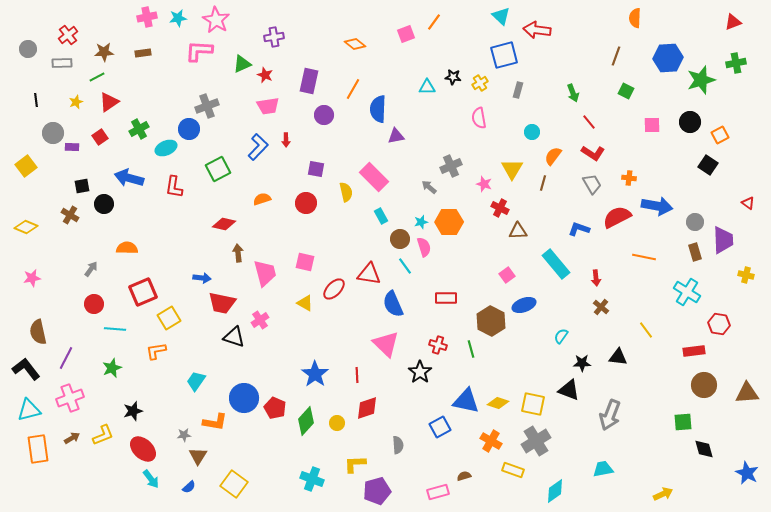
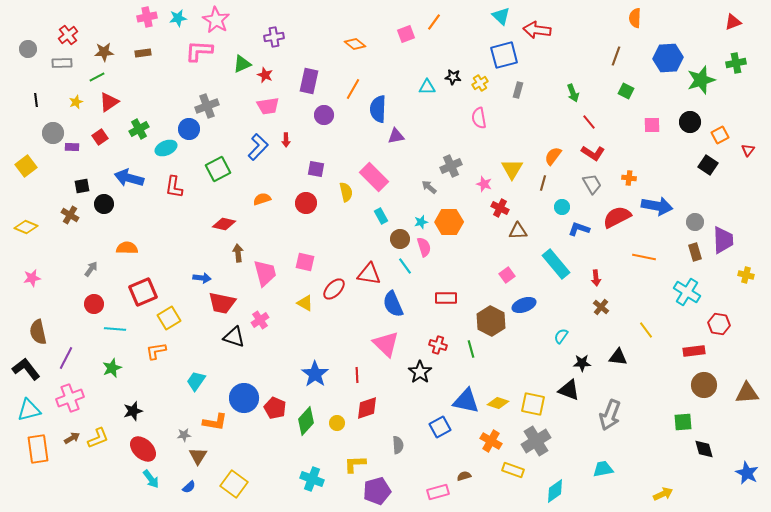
cyan circle at (532, 132): moved 30 px right, 75 px down
red triangle at (748, 203): moved 53 px up; rotated 32 degrees clockwise
yellow L-shape at (103, 435): moved 5 px left, 3 px down
